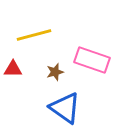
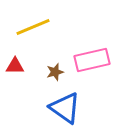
yellow line: moved 1 px left, 8 px up; rotated 8 degrees counterclockwise
pink rectangle: rotated 32 degrees counterclockwise
red triangle: moved 2 px right, 3 px up
